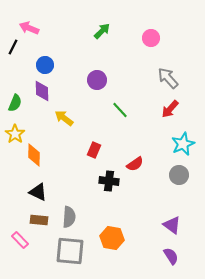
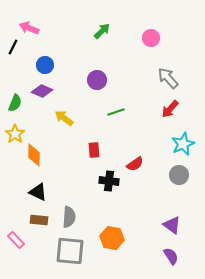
purple diamond: rotated 65 degrees counterclockwise
green line: moved 4 px left, 2 px down; rotated 66 degrees counterclockwise
red rectangle: rotated 28 degrees counterclockwise
pink rectangle: moved 4 px left
